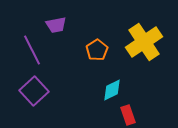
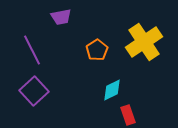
purple trapezoid: moved 5 px right, 8 px up
